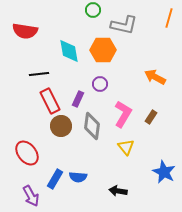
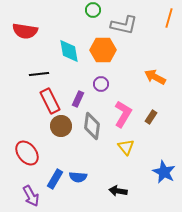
purple circle: moved 1 px right
